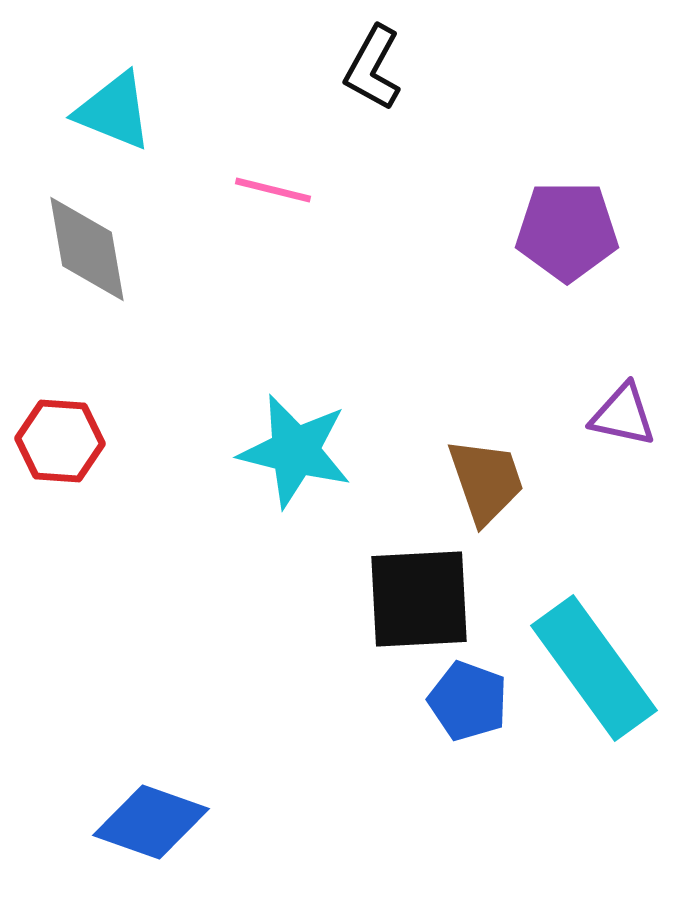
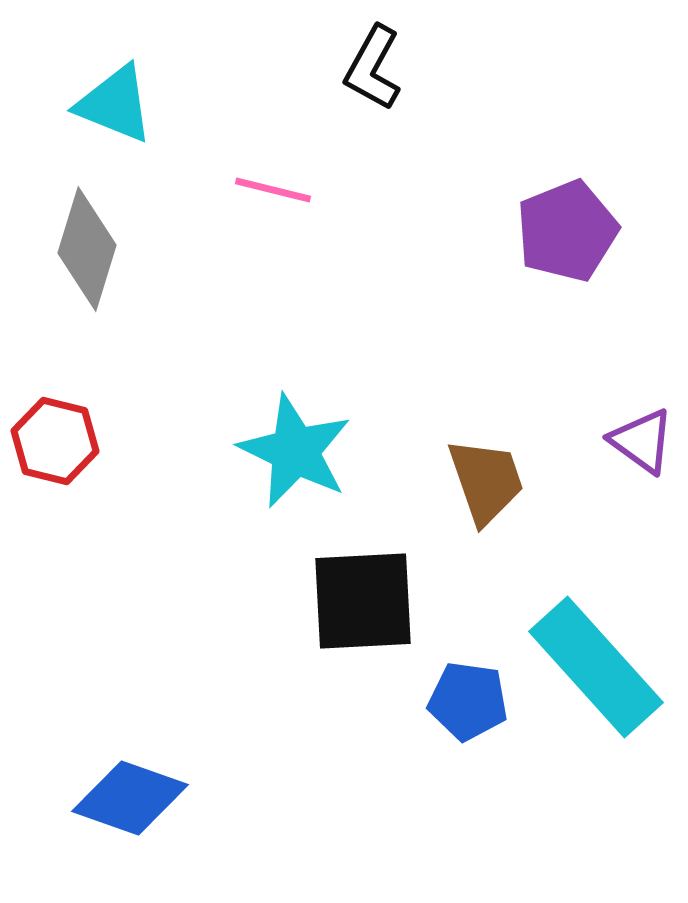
cyan triangle: moved 1 px right, 7 px up
purple pentagon: rotated 22 degrees counterclockwise
gray diamond: rotated 27 degrees clockwise
purple triangle: moved 19 px right, 26 px down; rotated 24 degrees clockwise
red hexagon: moved 5 px left; rotated 10 degrees clockwise
cyan star: rotated 12 degrees clockwise
black square: moved 56 px left, 2 px down
cyan rectangle: moved 2 px right, 1 px up; rotated 6 degrees counterclockwise
blue pentagon: rotated 12 degrees counterclockwise
blue diamond: moved 21 px left, 24 px up
